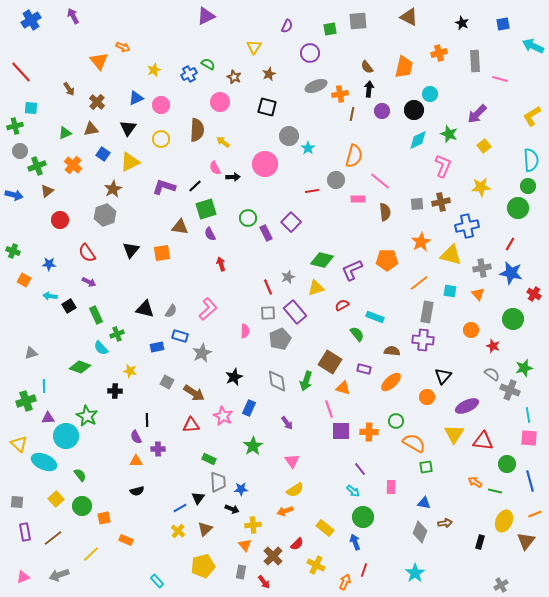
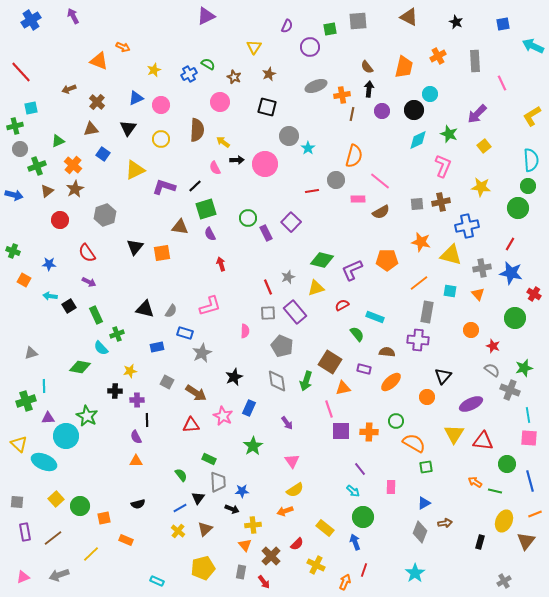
black star at (462, 23): moved 6 px left, 1 px up
purple circle at (310, 53): moved 6 px up
orange cross at (439, 53): moved 1 px left, 3 px down; rotated 14 degrees counterclockwise
orange triangle at (99, 61): rotated 30 degrees counterclockwise
pink line at (500, 79): moved 2 px right, 4 px down; rotated 49 degrees clockwise
brown arrow at (69, 89): rotated 104 degrees clockwise
orange cross at (340, 94): moved 2 px right, 1 px down
cyan square at (31, 108): rotated 16 degrees counterclockwise
green triangle at (65, 133): moved 7 px left, 8 px down
gray circle at (20, 151): moved 2 px up
yellow triangle at (130, 162): moved 5 px right, 8 px down
black arrow at (233, 177): moved 4 px right, 17 px up
yellow star at (481, 187): rotated 12 degrees clockwise
brown star at (113, 189): moved 38 px left
brown semicircle at (385, 212): moved 4 px left; rotated 66 degrees clockwise
orange star at (421, 242): rotated 30 degrees counterclockwise
black triangle at (131, 250): moved 4 px right, 3 px up
pink L-shape at (208, 309): moved 2 px right, 3 px up; rotated 25 degrees clockwise
green circle at (513, 319): moved 2 px right, 1 px up
blue rectangle at (180, 336): moved 5 px right, 3 px up
gray pentagon at (280, 339): moved 2 px right, 7 px down; rotated 25 degrees counterclockwise
purple cross at (423, 340): moved 5 px left
brown semicircle at (392, 351): moved 5 px left, 1 px down
green diamond at (80, 367): rotated 10 degrees counterclockwise
yellow star at (130, 371): rotated 24 degrees counterclockwise
gray semicircle at (492, 374): moved 4 px up
orange triangle at (343, 388): rotated 28 degrees counterclockwise
brown arrow at (194, 393): moved 2 px right
purple ellipse at (467, 406): moved 4 px right, 2 px up
purple cross at (158, 449): moved 21 px left, 49 px up
green semicircle at (80, 475): moved 101 px right
blue star at (241, 489): moved 1 px right, 2 px down
black semicircle at (137, 491): moved 1 px right, 13 px down
blue triangle at (424, 503): rotated 40 degrees counterclockwise
green circle at (82, 506): moved 2 px left
brown cross at (273, 556): moved 2 px left
yellow pentagon at (203, 566): moved 2 px down
cyan rectangle at (157, 581): rotated 24 degrees counterclockwise
gray cross at (501, 585): moved 3 px right, 4 px up
